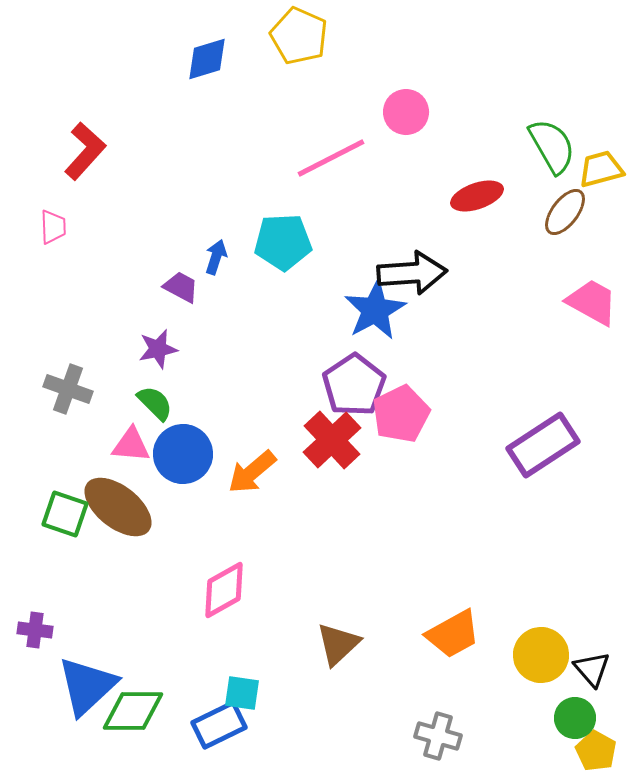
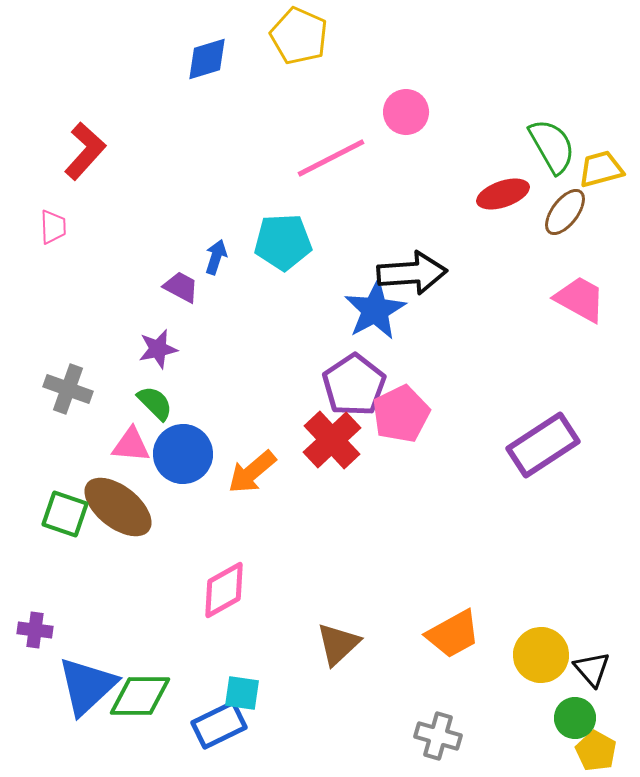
red ellipse at (477, 196): moved 26 px right, 2 px up
pink trapezoid at (592, 302): moved 12 px left, 3 px up
green diamond at (133, 711): moved 7 px right, 15 px up
